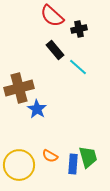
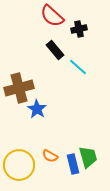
blue rectangle: rotated 18 degrees counterclockwise
